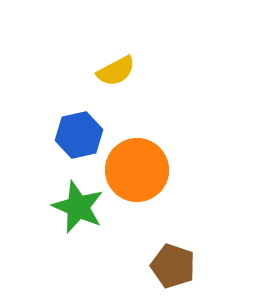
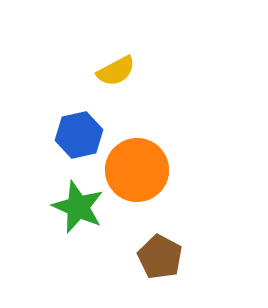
brown pentagon: moved 13 px left, 9 px up; rotated 9 degrees clockwise
